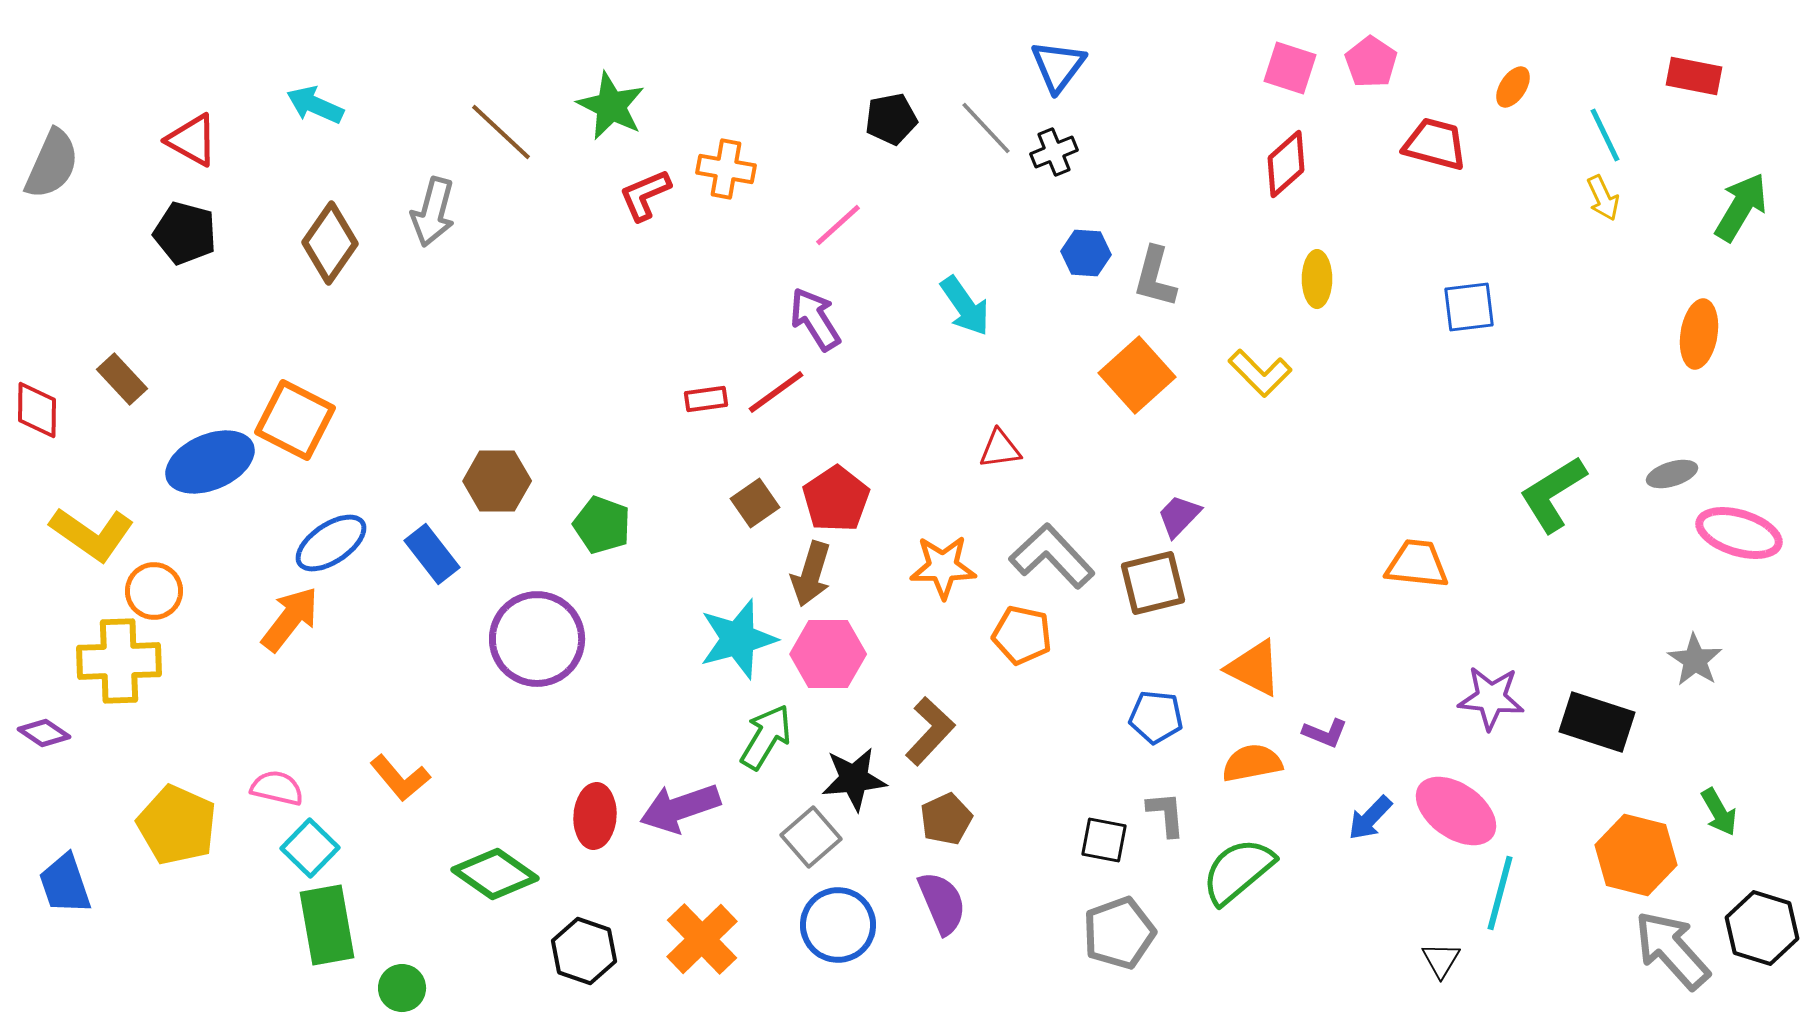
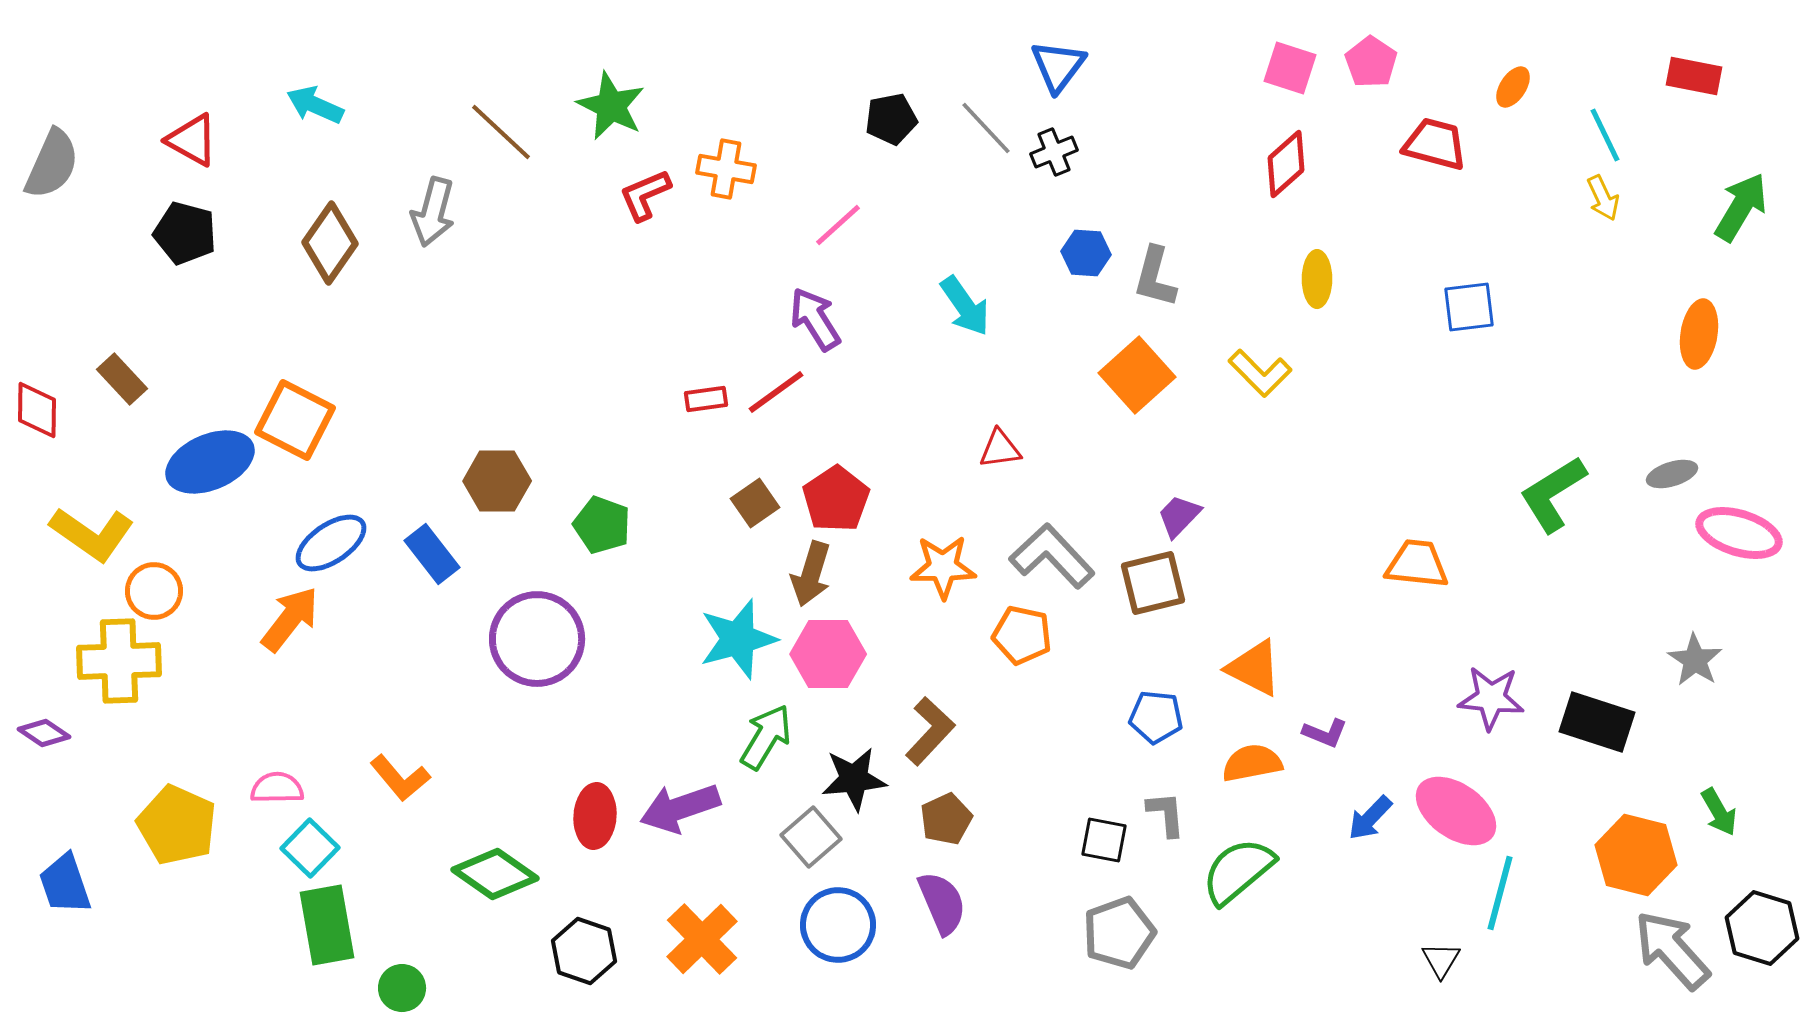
pink semicircle at (277, 788): rotated 14 degrees counterclockwise
